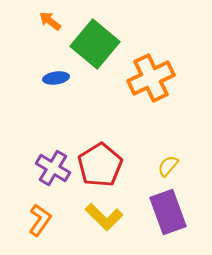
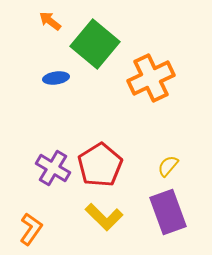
orange L-shape: moved 9 px left, 9 px down
